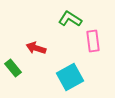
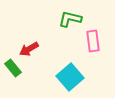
green L-shape: rotated 20 degrees counterclockwise
red arrow: moved 7 px left, 1 px down; rotated 48 degrees counterclockwise
cyan square: rotated 12 degrees counterclockwise
